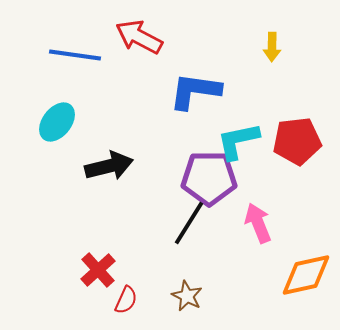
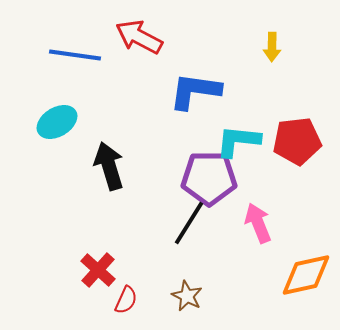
cyan ellipse: rotated 21 degrees clockwise
cyan L-shape: rotated 18 degrees clockwise
black arrow: rotated 93 degrees counterclockwise
red cross: rotated 6 degrees counterclockwise
